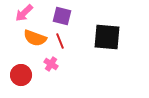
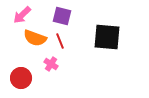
pink arrow: moved 2 px left, 2 px down
red circle: moved 3 px down
